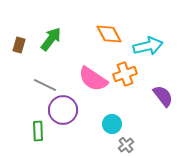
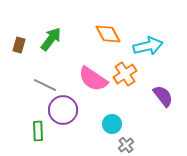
orange diamond: moved 1 px left
orange cross: rotated 15 degrees counterclockwise
